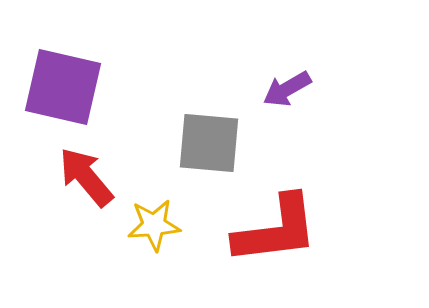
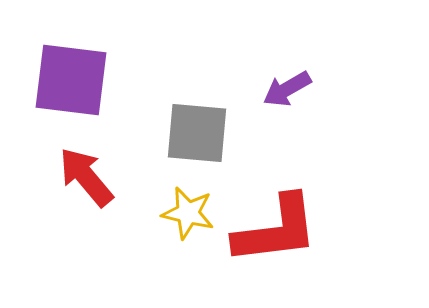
purple square: moved 8 px right, 7 px up; rotated 6 degrees counterclockwise
gray square: moved 12 px left, 10 px up
yellow star: moved 34 px right, 12 px up; rotated 18 degrees clockwise
